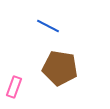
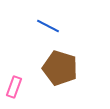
brown pentagon: rotated 8 degrees clockwise
